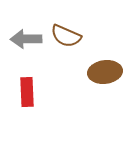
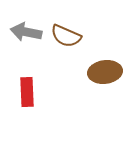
gray arrow: moved 7 px up; rotated 12 degrees clockwise
